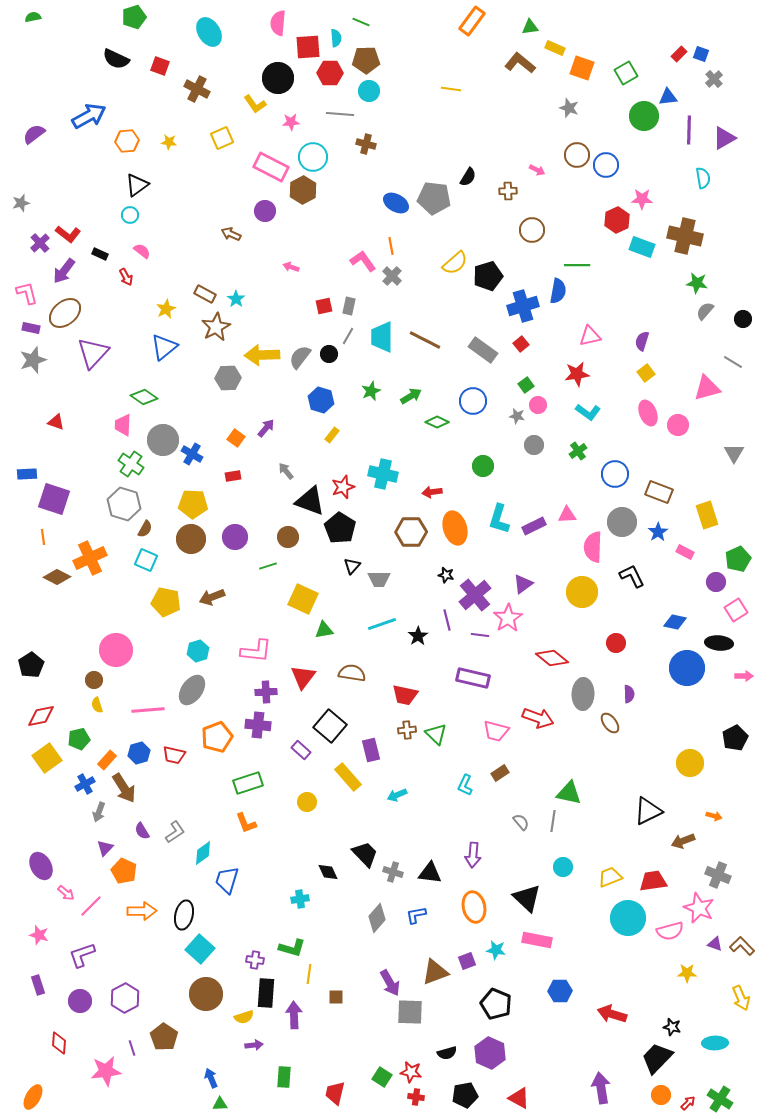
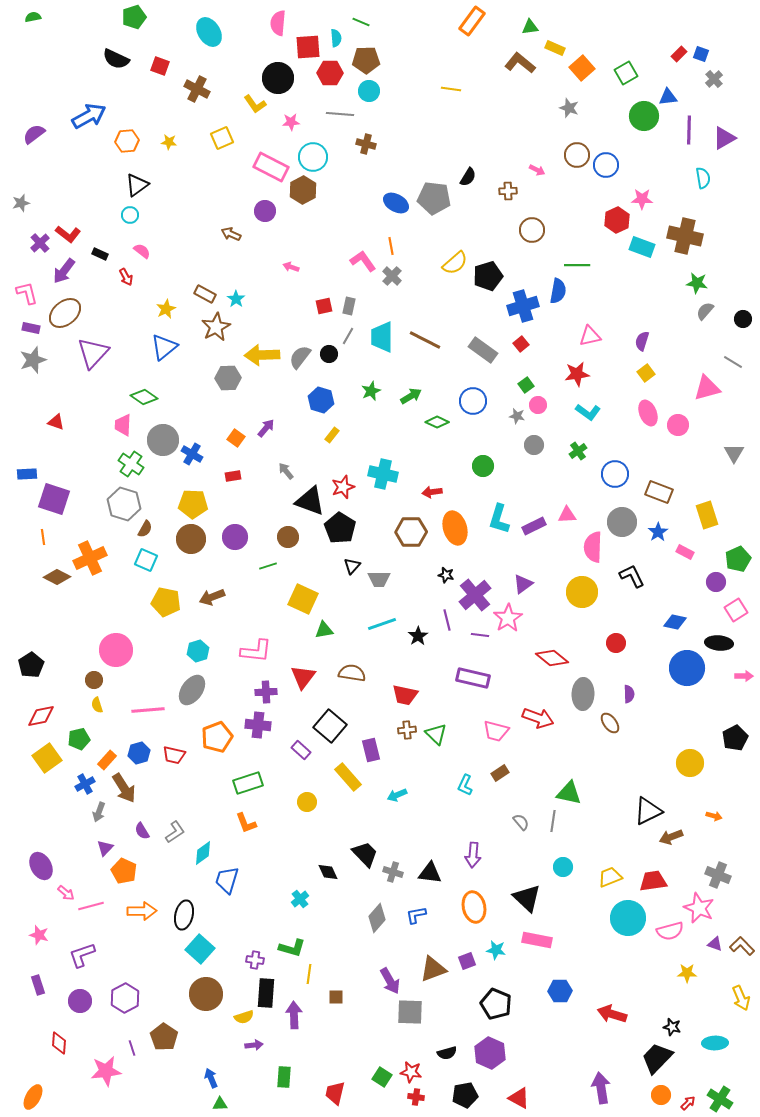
orange square at (582, 68): rotated 30 degrees clockwise
brown arrow at (683, 841): moved 12 px left, 4 px up
cyan cross at (300, 899): rotated 30 degrees counterclockwise
pink line at (91, 906): rotated 30 degrees clockwise
brown triangle at (435, 972): moved 2 px left, 3 px up
purple arrow at (390, 983): moved 2 px up
